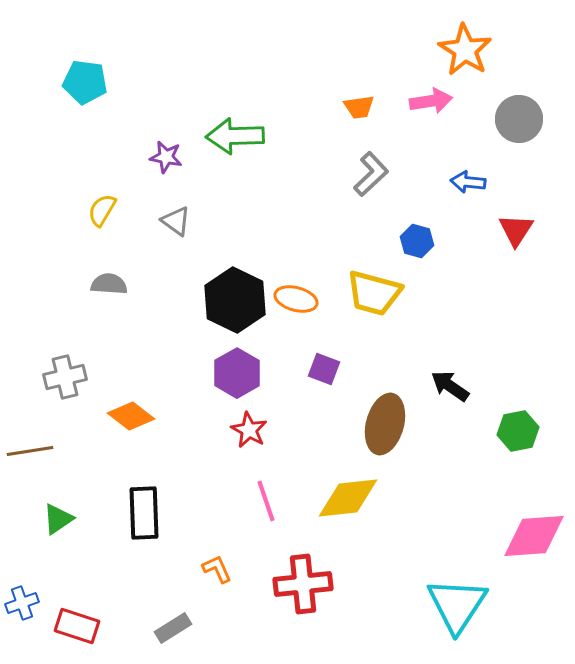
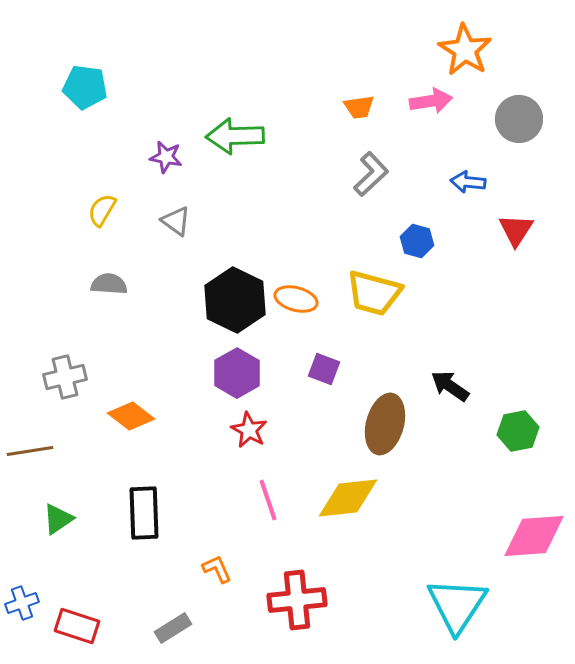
cyan pentagon: moved 5 px down
pink line: moved 2 px right, 1 px up
red cross: moved 6 px left, 16 px down
